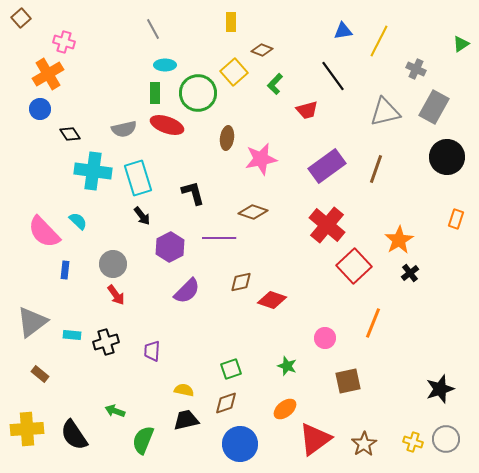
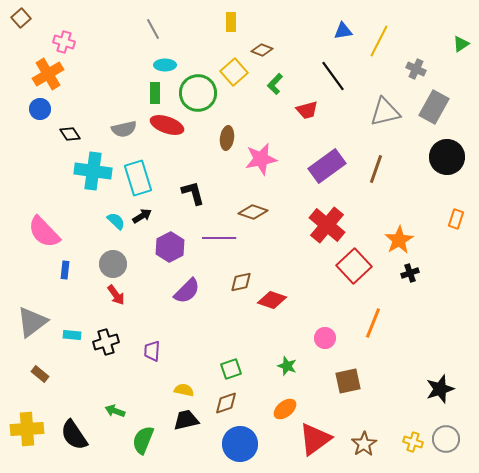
black arrow at (142, 216): rotated 84 degrees counterclockwise
cyan semicircle at (78, 221): moved 38 px right
black cross at (410, 273): rotated 18 degrees clockwise
